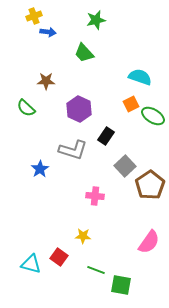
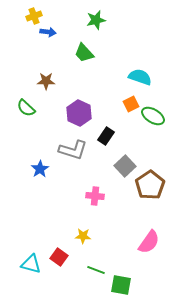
purple hexagon: moved 4 px down
